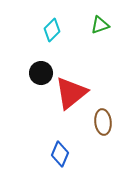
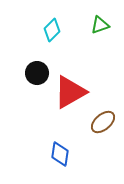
black circle: moved 4 px left
red triangle: moved 1 px left, 1 px up; rotated 9 degrees clockwise
brown ellipse: rotated 55 degrees clockwise
blue diamond: rotated 15 degrees counterclockwise
